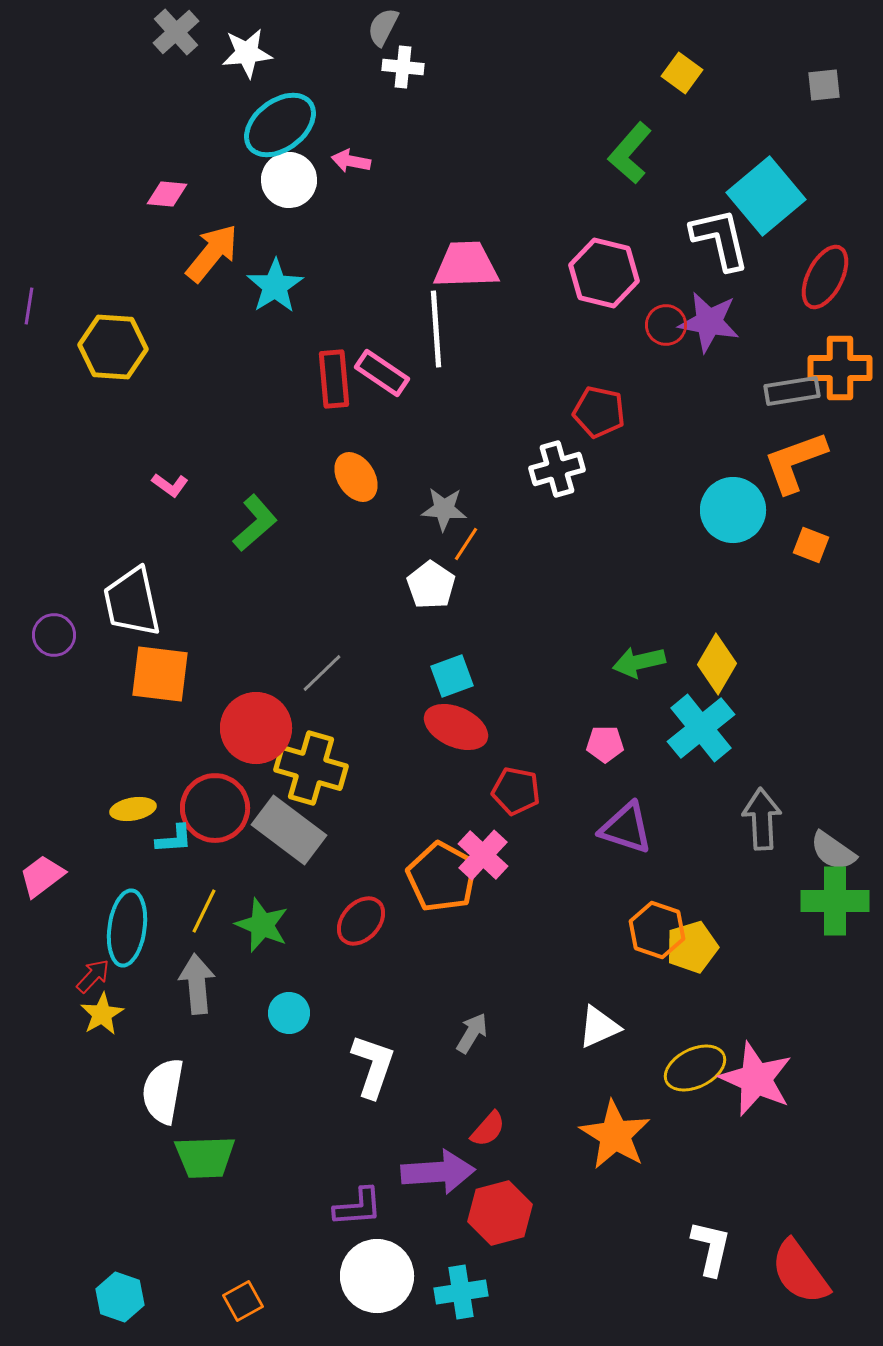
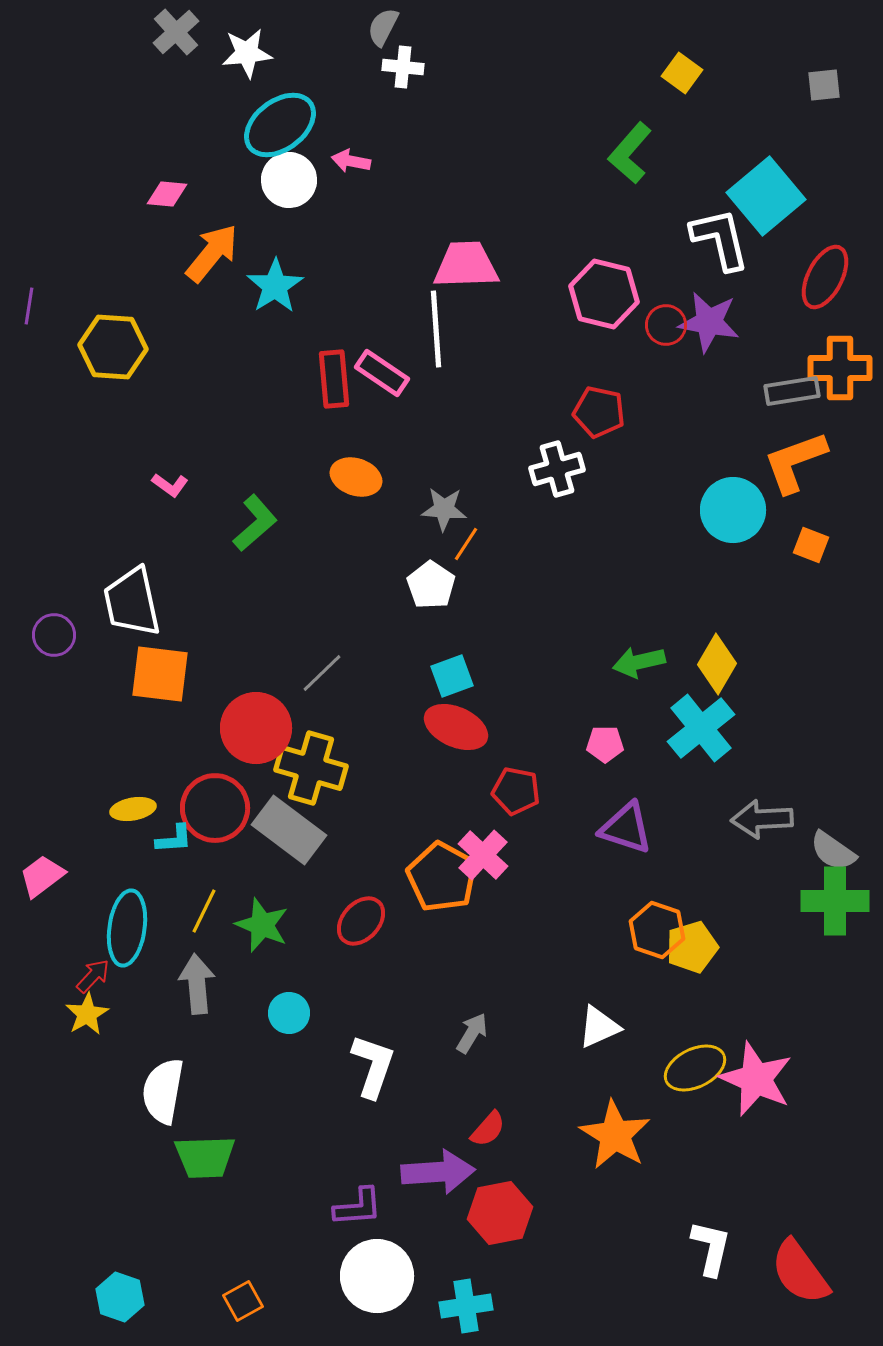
pink hexagon at (604, 273): moved 21 px down
orange ellipse at (356, 477): rotated 39 degrees counterclockwise
gray arrow at (762, 819): rotated 90 degrees counterclockwise
yellow star at (102, 1014): moved 15 px left
red hexagon at (500, 1213): rotated 4 degrees clockwise
cyan cross at (461, 1292): moved 5 px right, 14 px down
